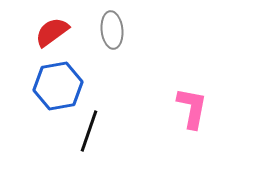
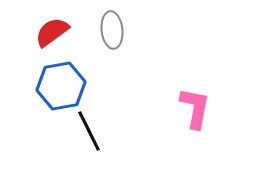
blue hexagon: moved 3 px right
pink L-shape: moved 3 px right
black line: rotated 45 degrees counterclockwise
